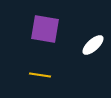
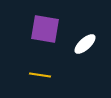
white ellipse: moved 8 px left, 1 px up
